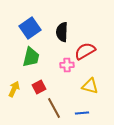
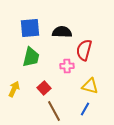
blue square: rotated 30 degrees clockwise
black semicircle: rotated 90 degrees clockwise
red semicircle: moved 1 px left, 1 px up; rotated 45 degrees counterclockwise
pink cross: moved 1 px down
red square: moved 5 px right, 1 px down; rotated 16 degrees counterclockwise
brown line: moved 3 px down
blue line: moved 3 px right, 4 px up; rotated 56 degrees counterclockwise
